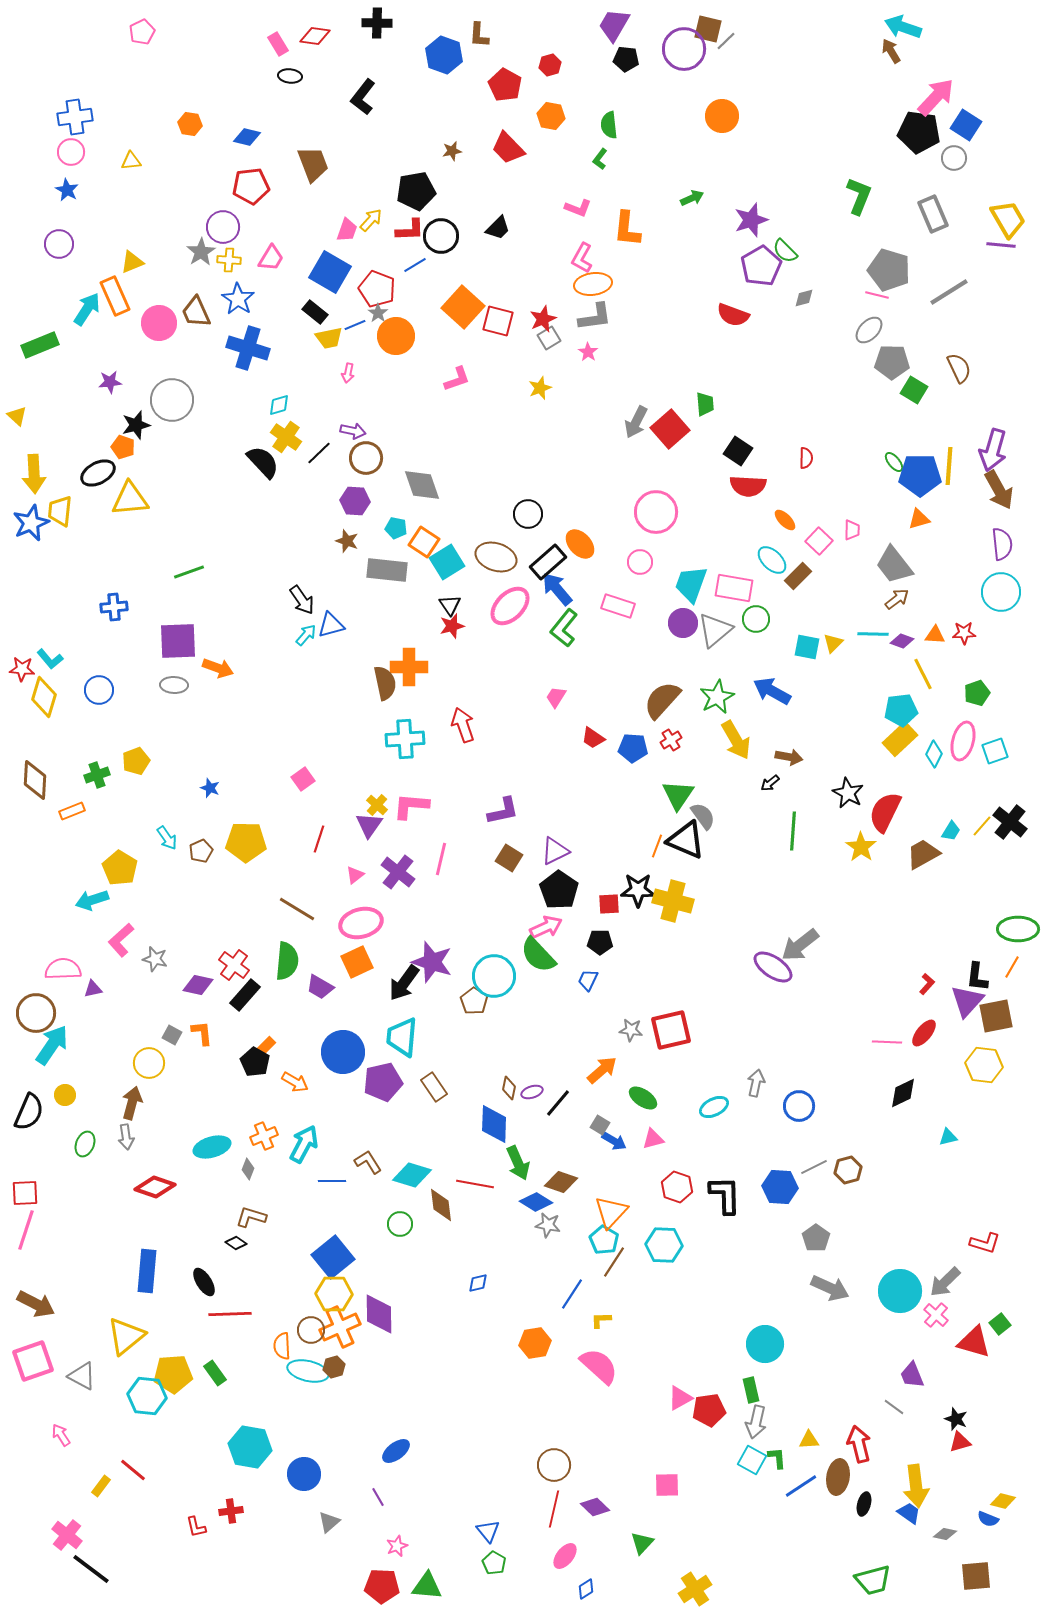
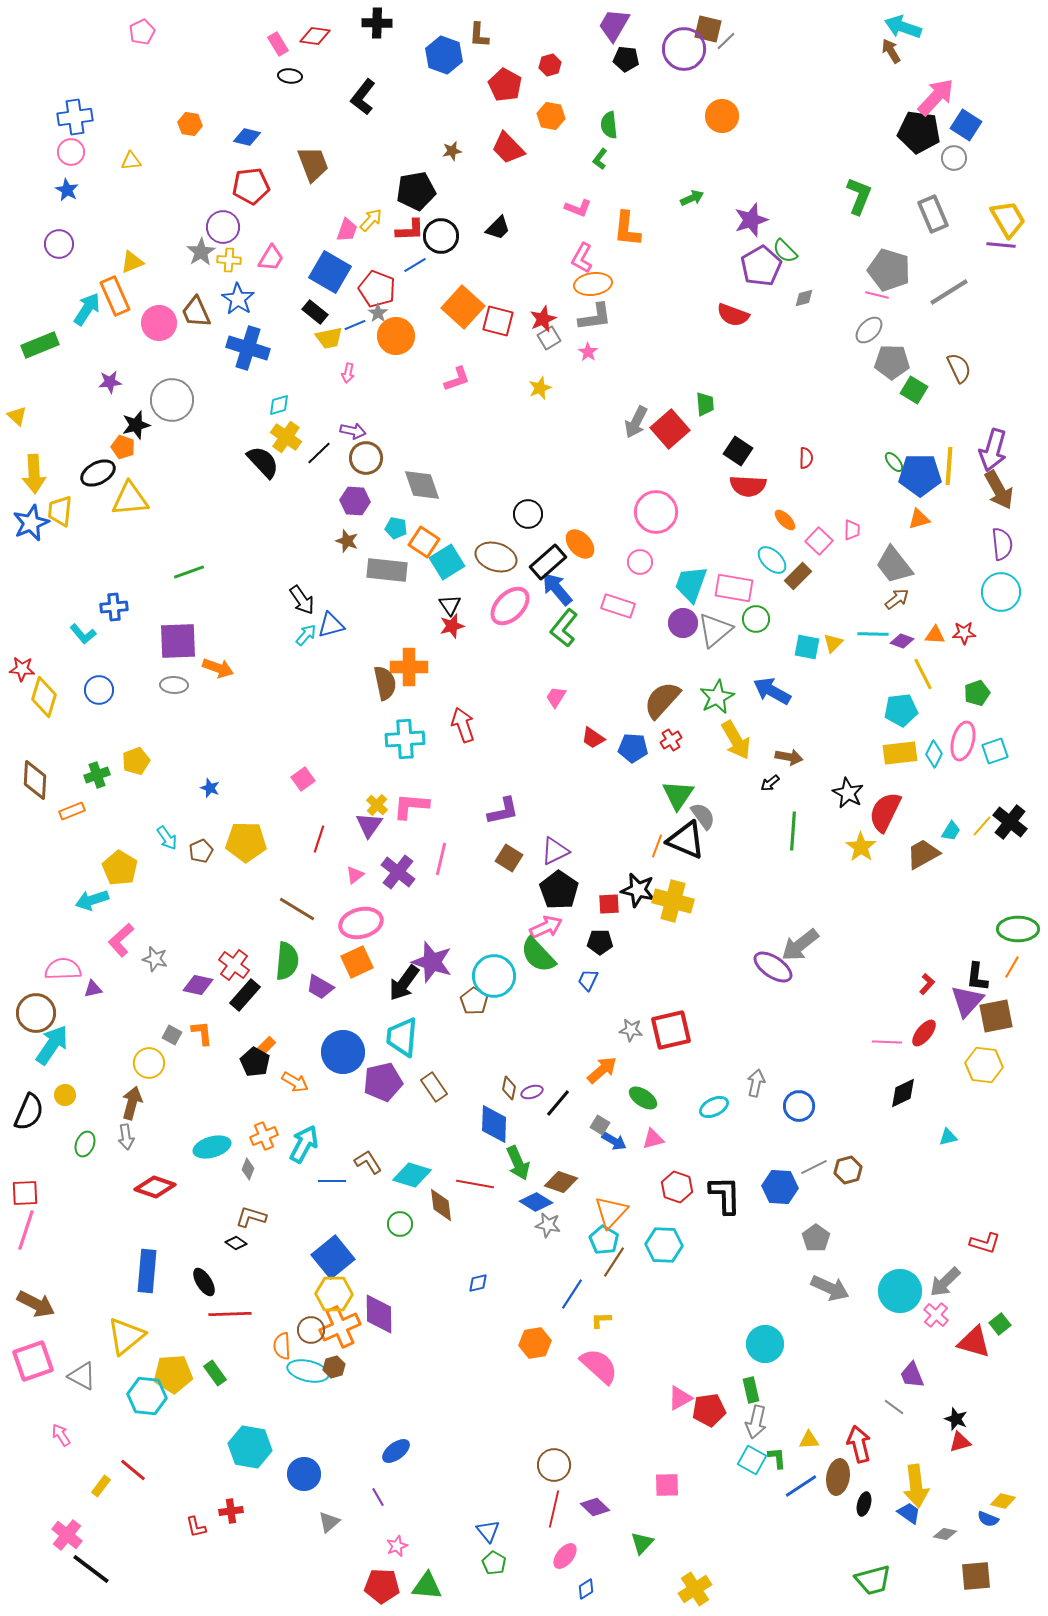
cyan L-shape at (50, 659): moved 33 px right, 25 px up
yellow rectangle at (900, 739): moved 14 px down; rotated 36 degrees clockwise
black star at (638, 890): rotated 12 degrees clockwise
